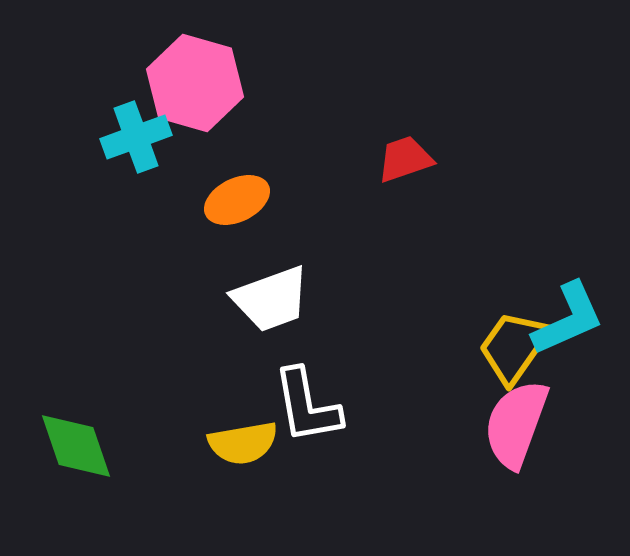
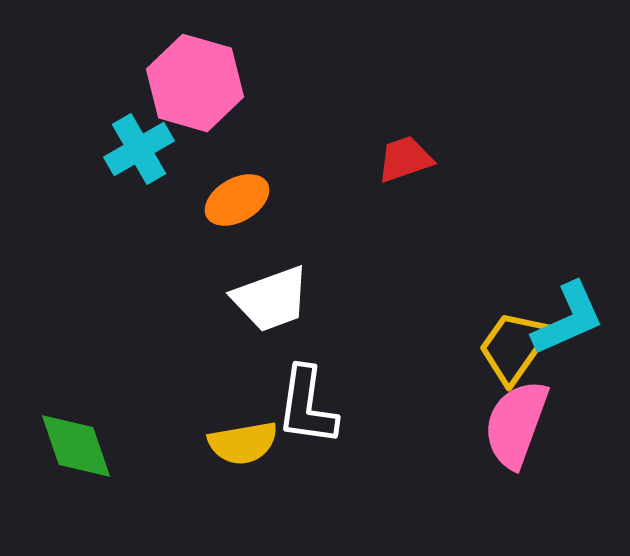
cyan cross: moved 3 px right, 12 px down; rotated 10 degrees counterclockwise
orange ellipse: rotated 4 degrees counterclockwise
white L-shape: rotated 18 degrees clockwise
